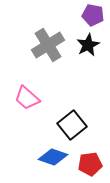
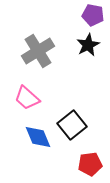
gray cross: moved 10 px left, 6 px down
blue diamond: moved 15 px left, 20 px up; rotated 48 degrees clockwise
